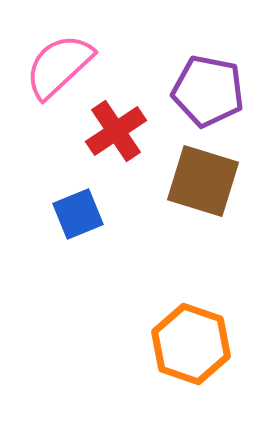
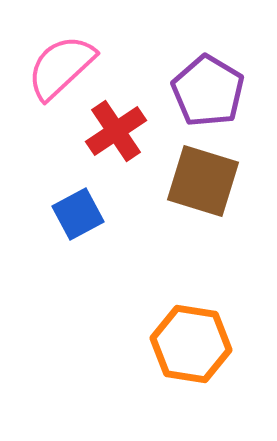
pink semicircle: moved 2 px right, 1 px down
purple pentagon: rotated 20 degrees clockwise
blue square: rotated 6 degrees counterclockwise
orange hexagon: rotated 10 degrees counterclockwise
